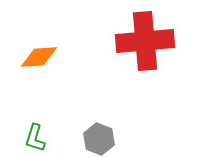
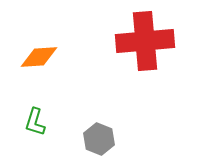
green L-shape: moved 16 px up
